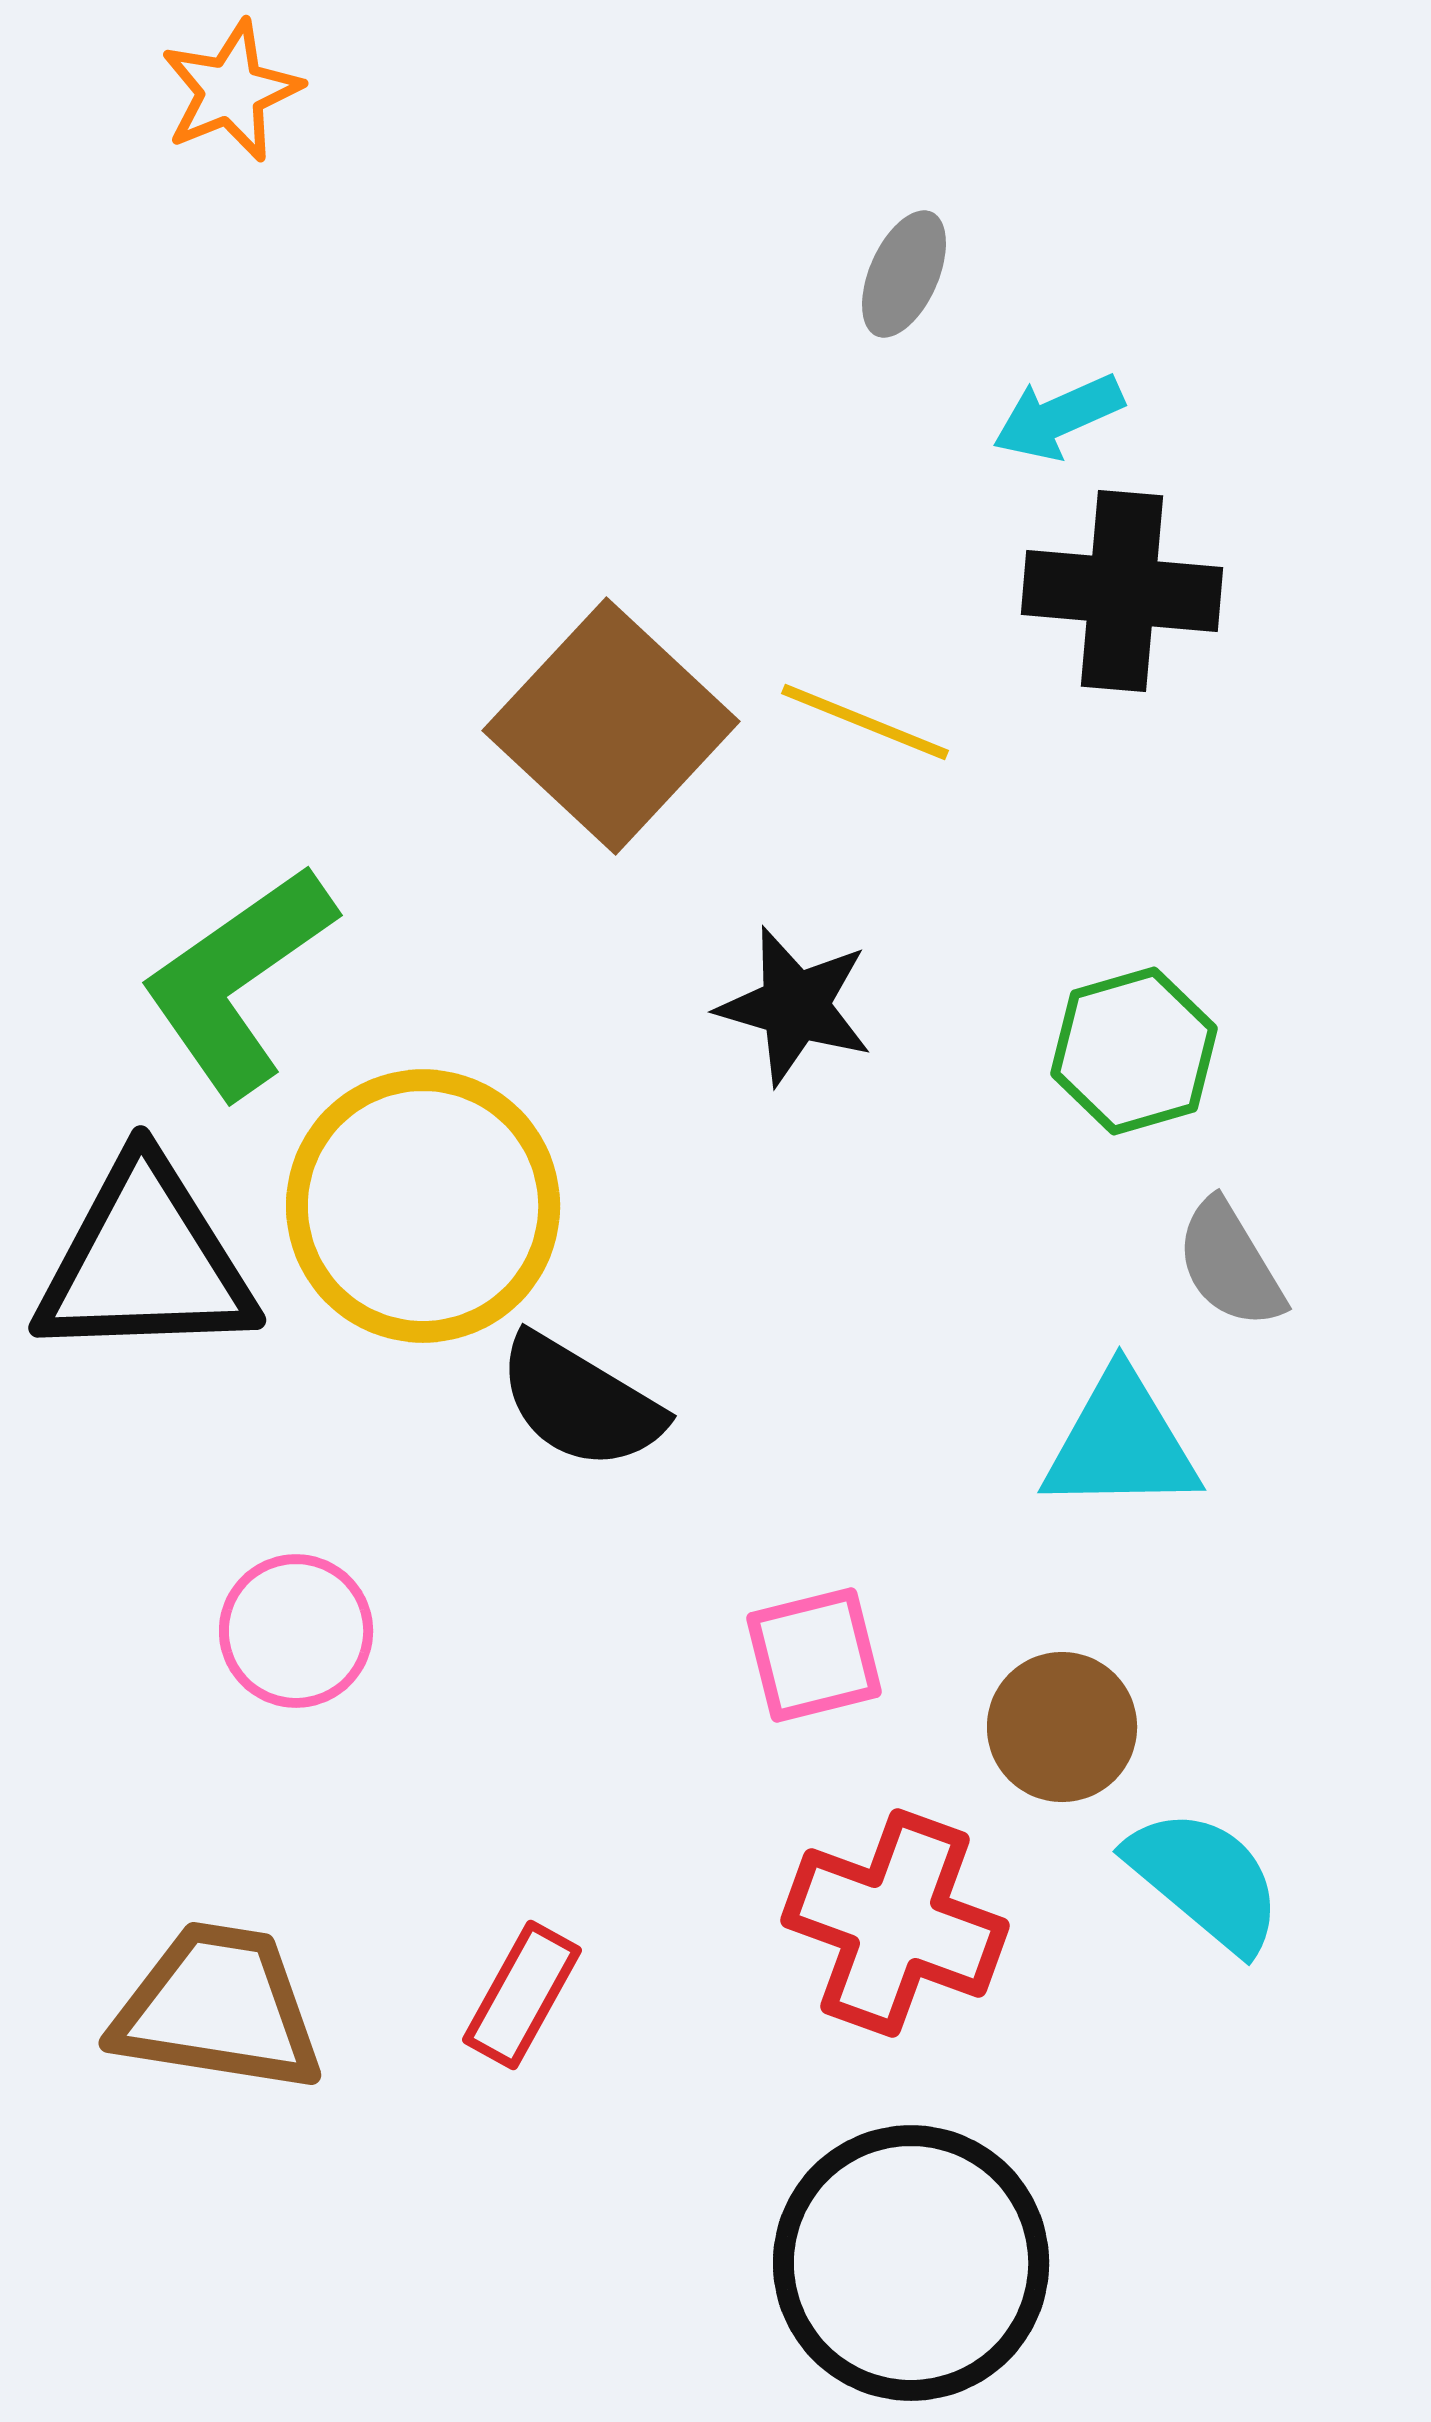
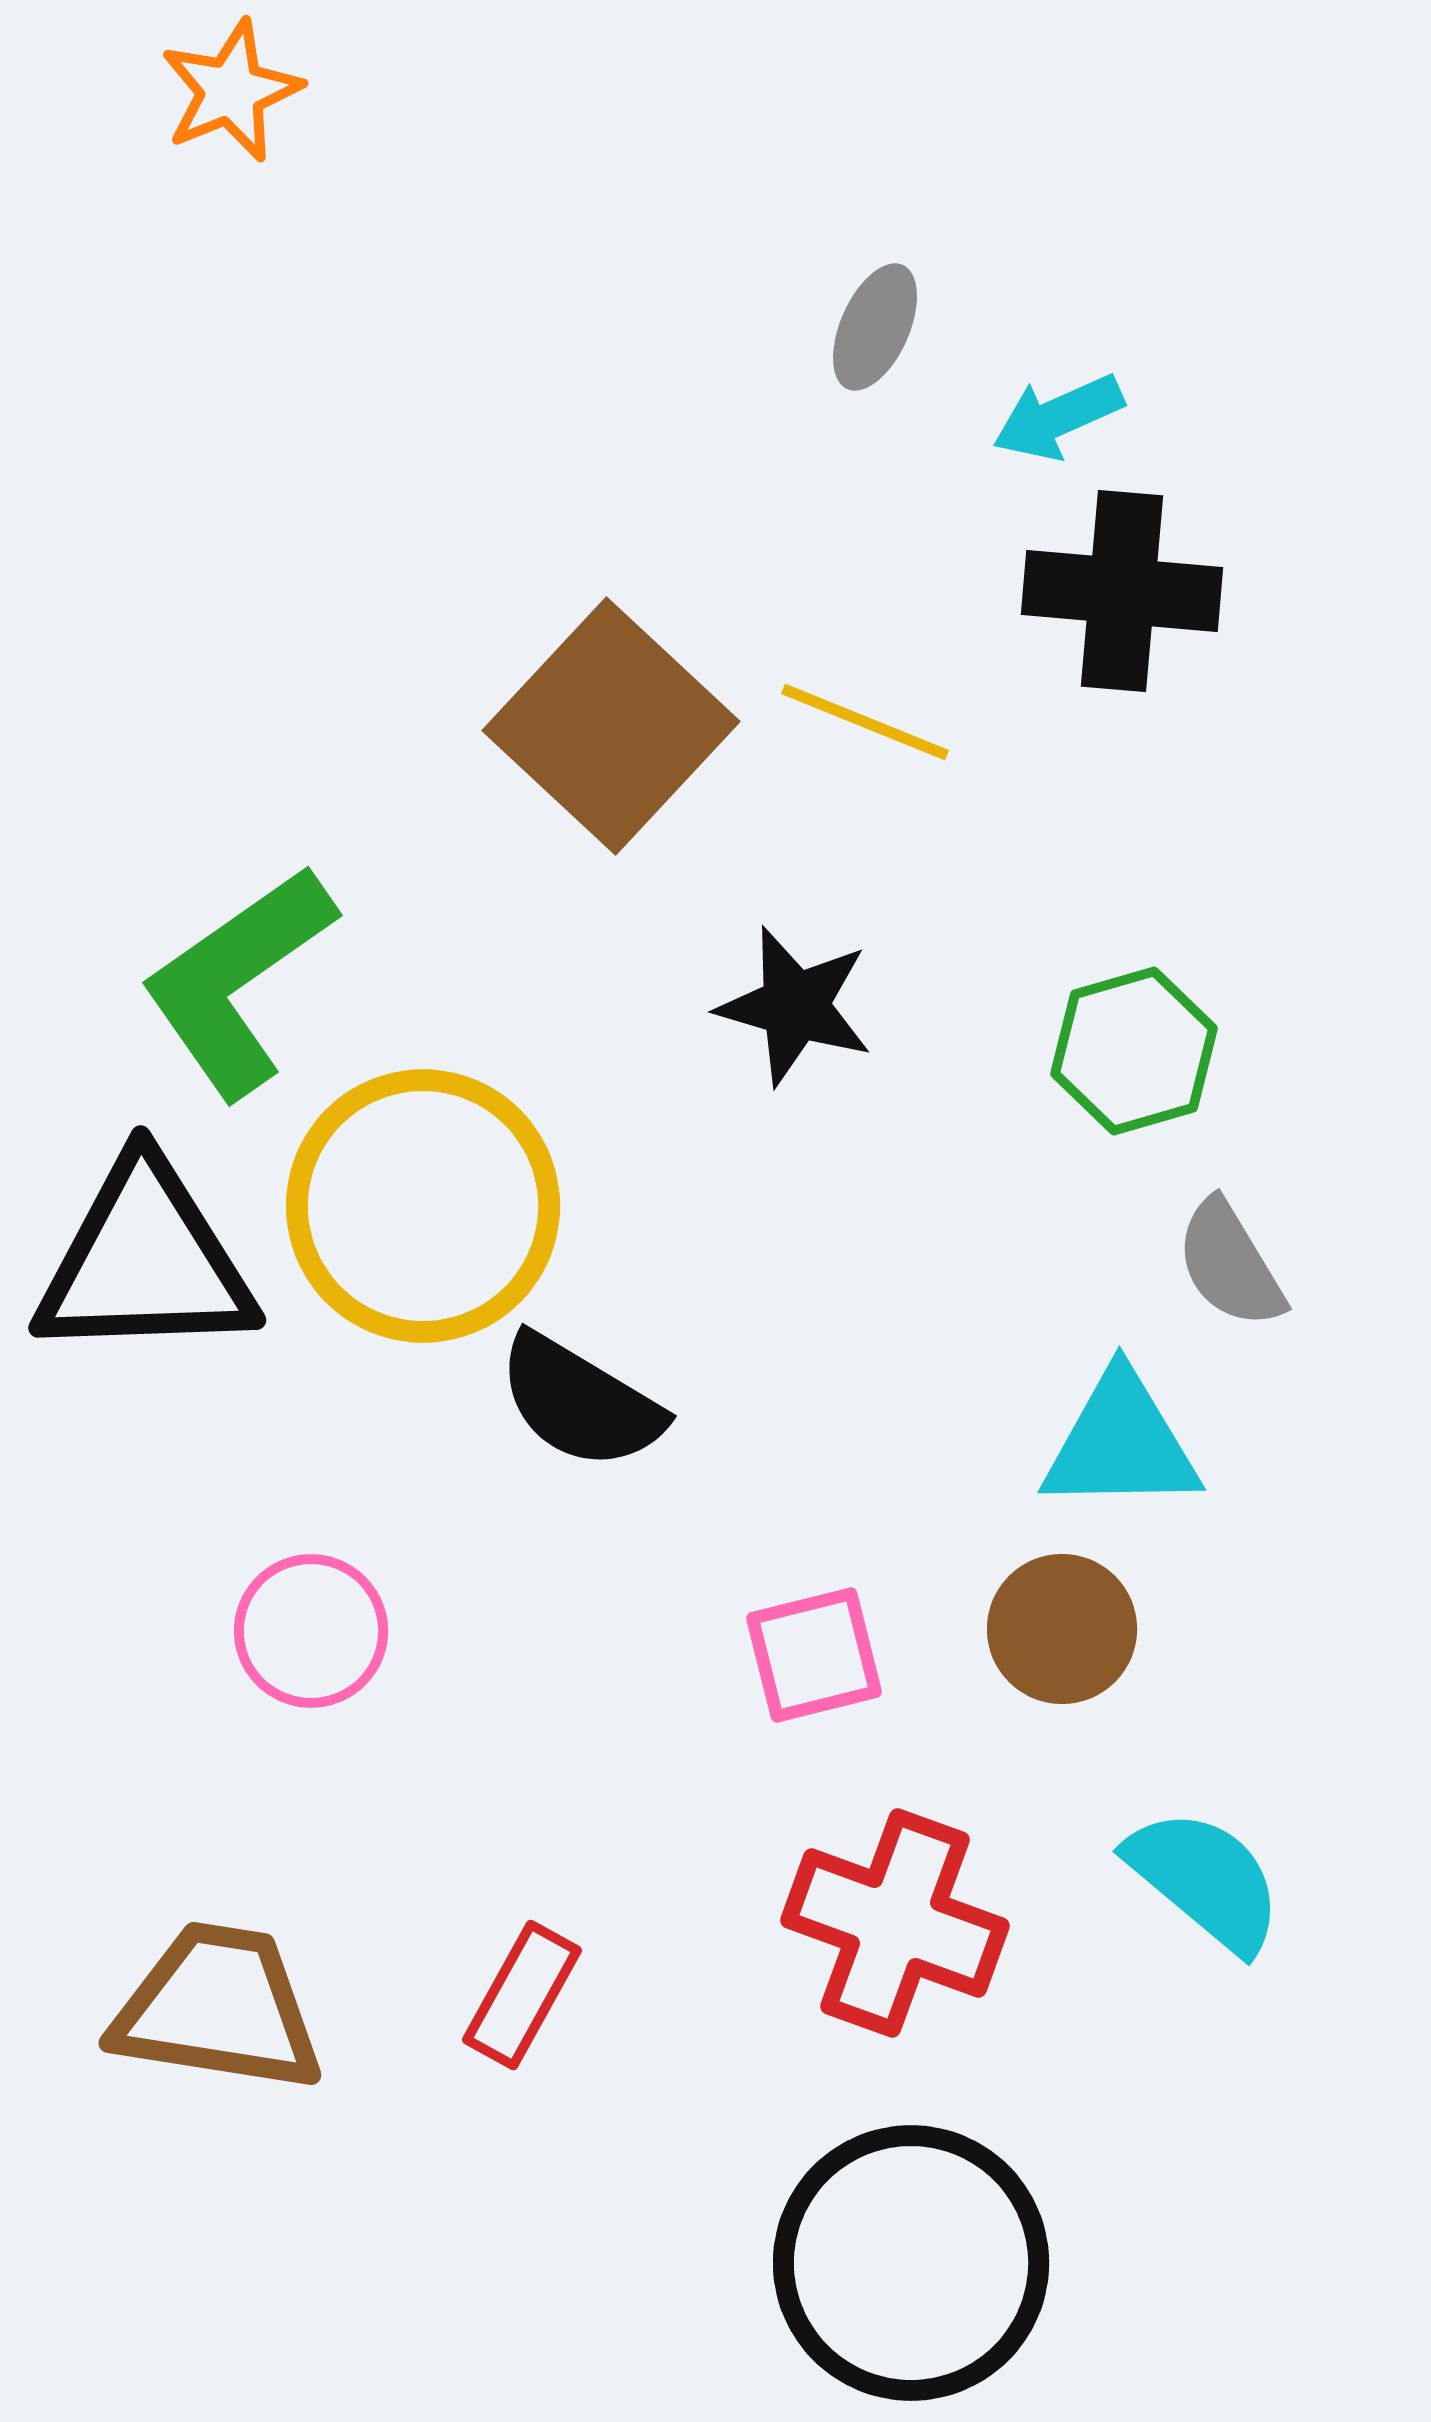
gray ellipse: moved 29 px left, 53 px down
pink circle: moved 15 px right
brown circle: moved 98 px up
